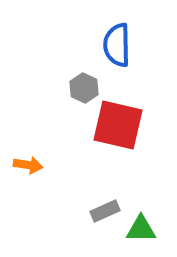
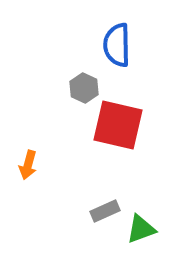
orange arrow: rotated 96 degrees clockwise
green triangle: rotated 20 degrees counterclockwise
